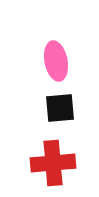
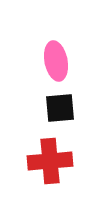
red cross: moved 3 px left, 2 px up
